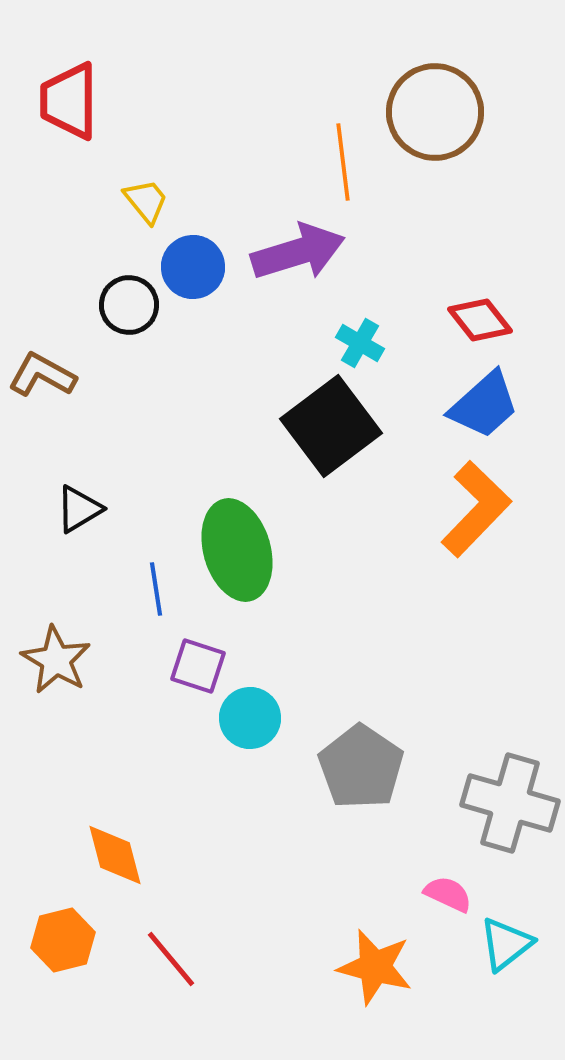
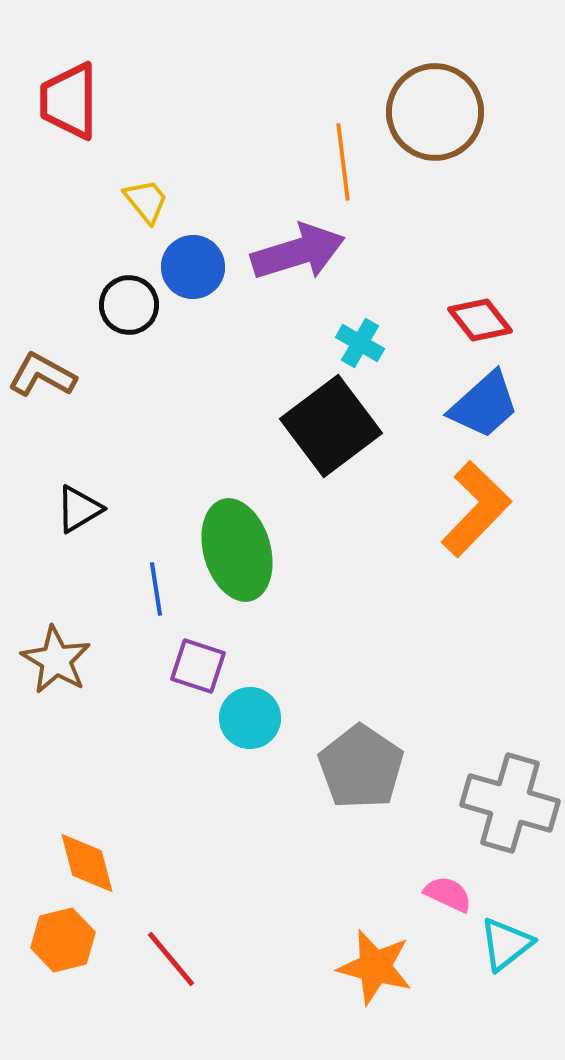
orange diamond: moved 28 px left, 8 px down
